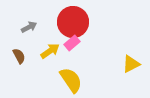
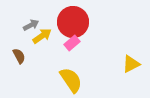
gray arrow: moved 2 px right, 2 px up
yellow arrow: moved 8 px left, 15 px up
